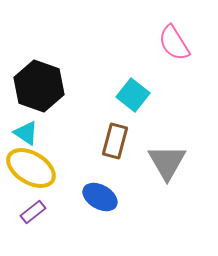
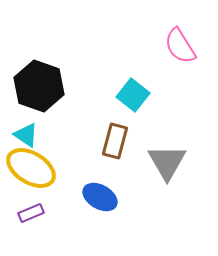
pink semicircle: moved 6 px right, 3 px down
cyan triangle: moved 2 px down
purple rectangle: moved 2 px left, 1 px down; rotated 15 degrees clockwise
